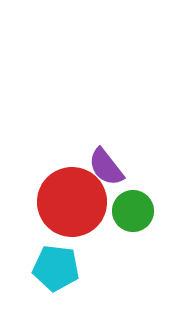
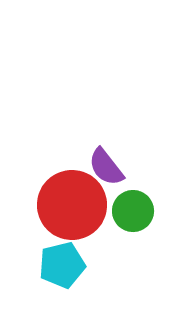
red circle: moved 3 px down
cyan pentagon: moved 6 px right, 3 px up; rotated 21 degrees counterclockwise
